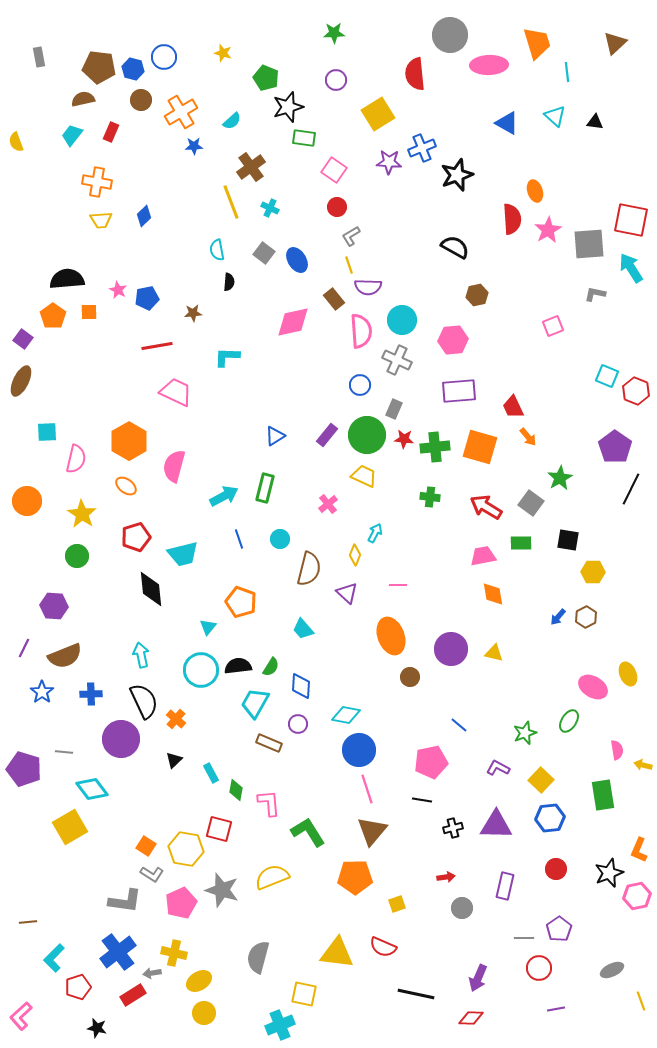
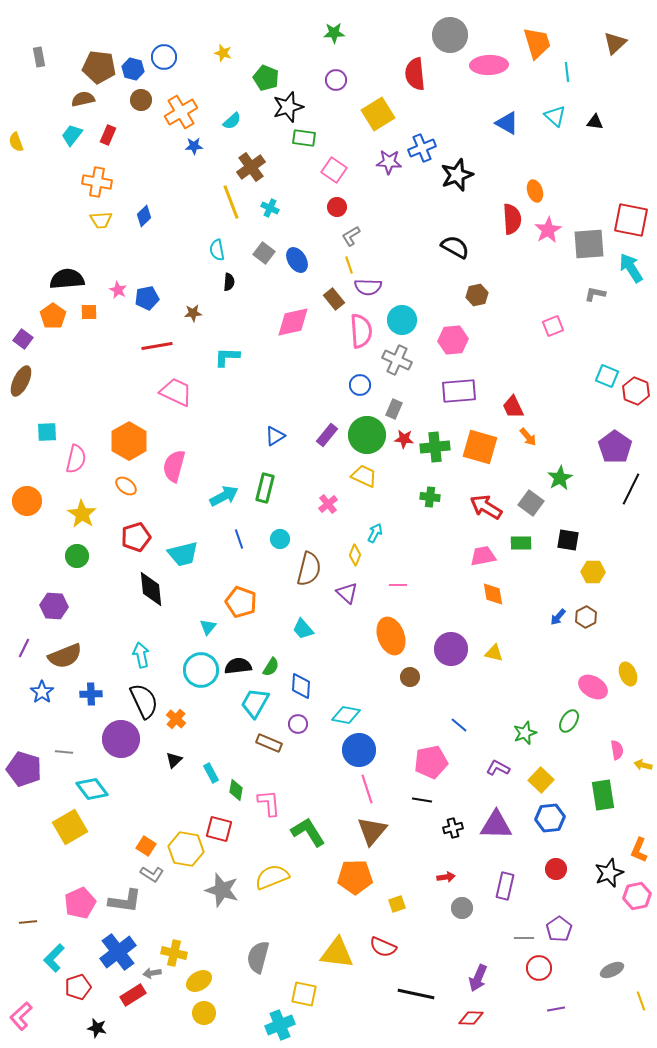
red rectangle at (111, 132): moved 3 px left, 3 px down
pink pentagon at (181, 903): moved 101 px left
